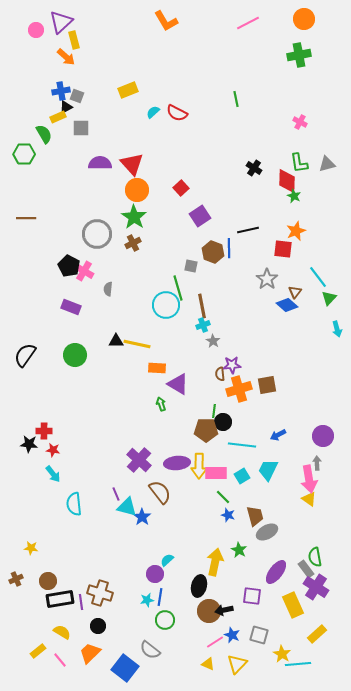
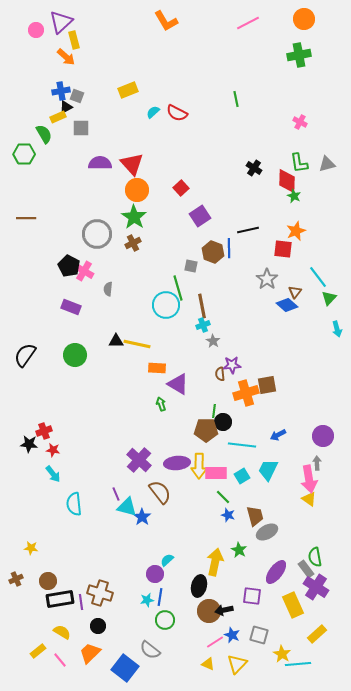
orange cross at (239, 389): moved 7 px right, 4 px down
red cross at (44, 431): rotated 21 degrees counterclockwise
